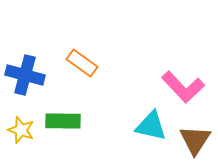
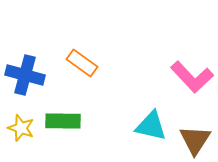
pink L-shape: moved 9 px right, 10 px up
yellow star: moved 2 px up
